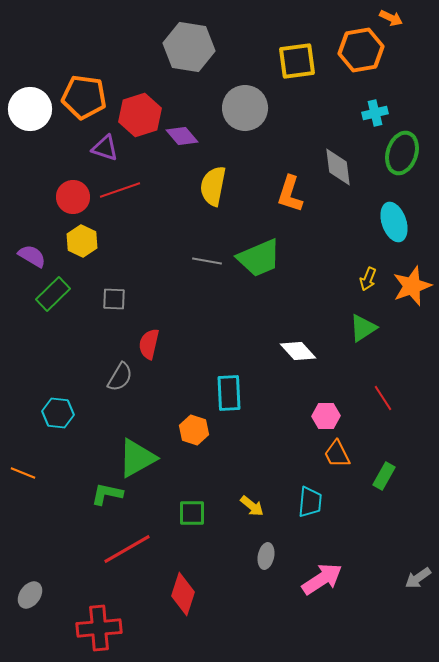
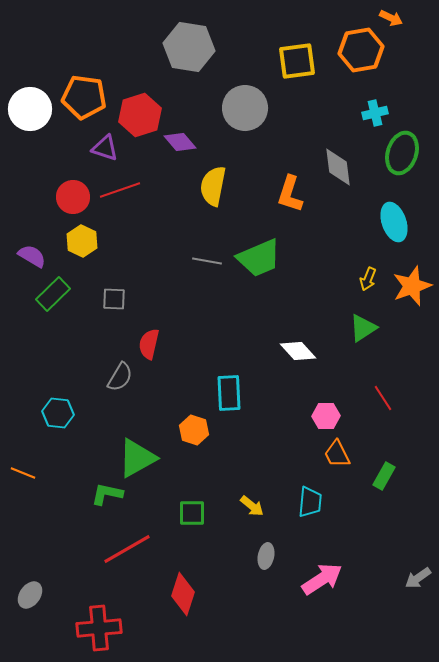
purple diamond at (182, 136): moved 2 px left, 6 px down
